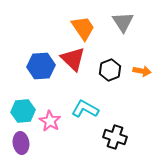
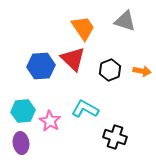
gray triangle: moved 2 px right, 1 px up; rotated 40 degrees counterclockwise
